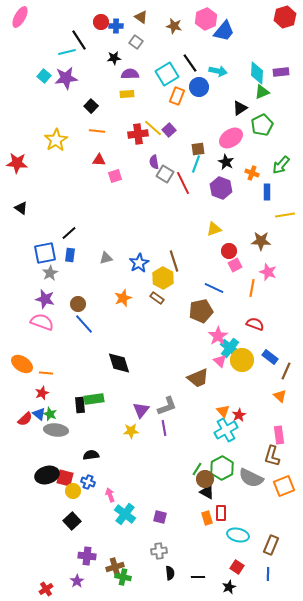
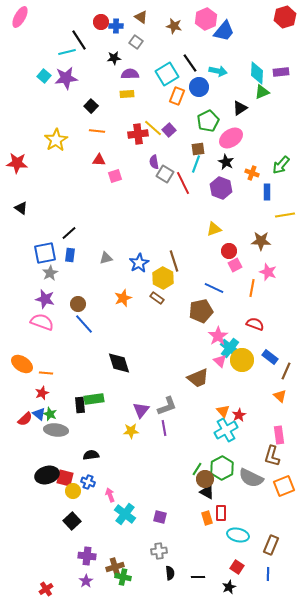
green pentagon at (262, 125): moved 54 px left, 4 px up
purple star at (77, 581): moved 9 px right
